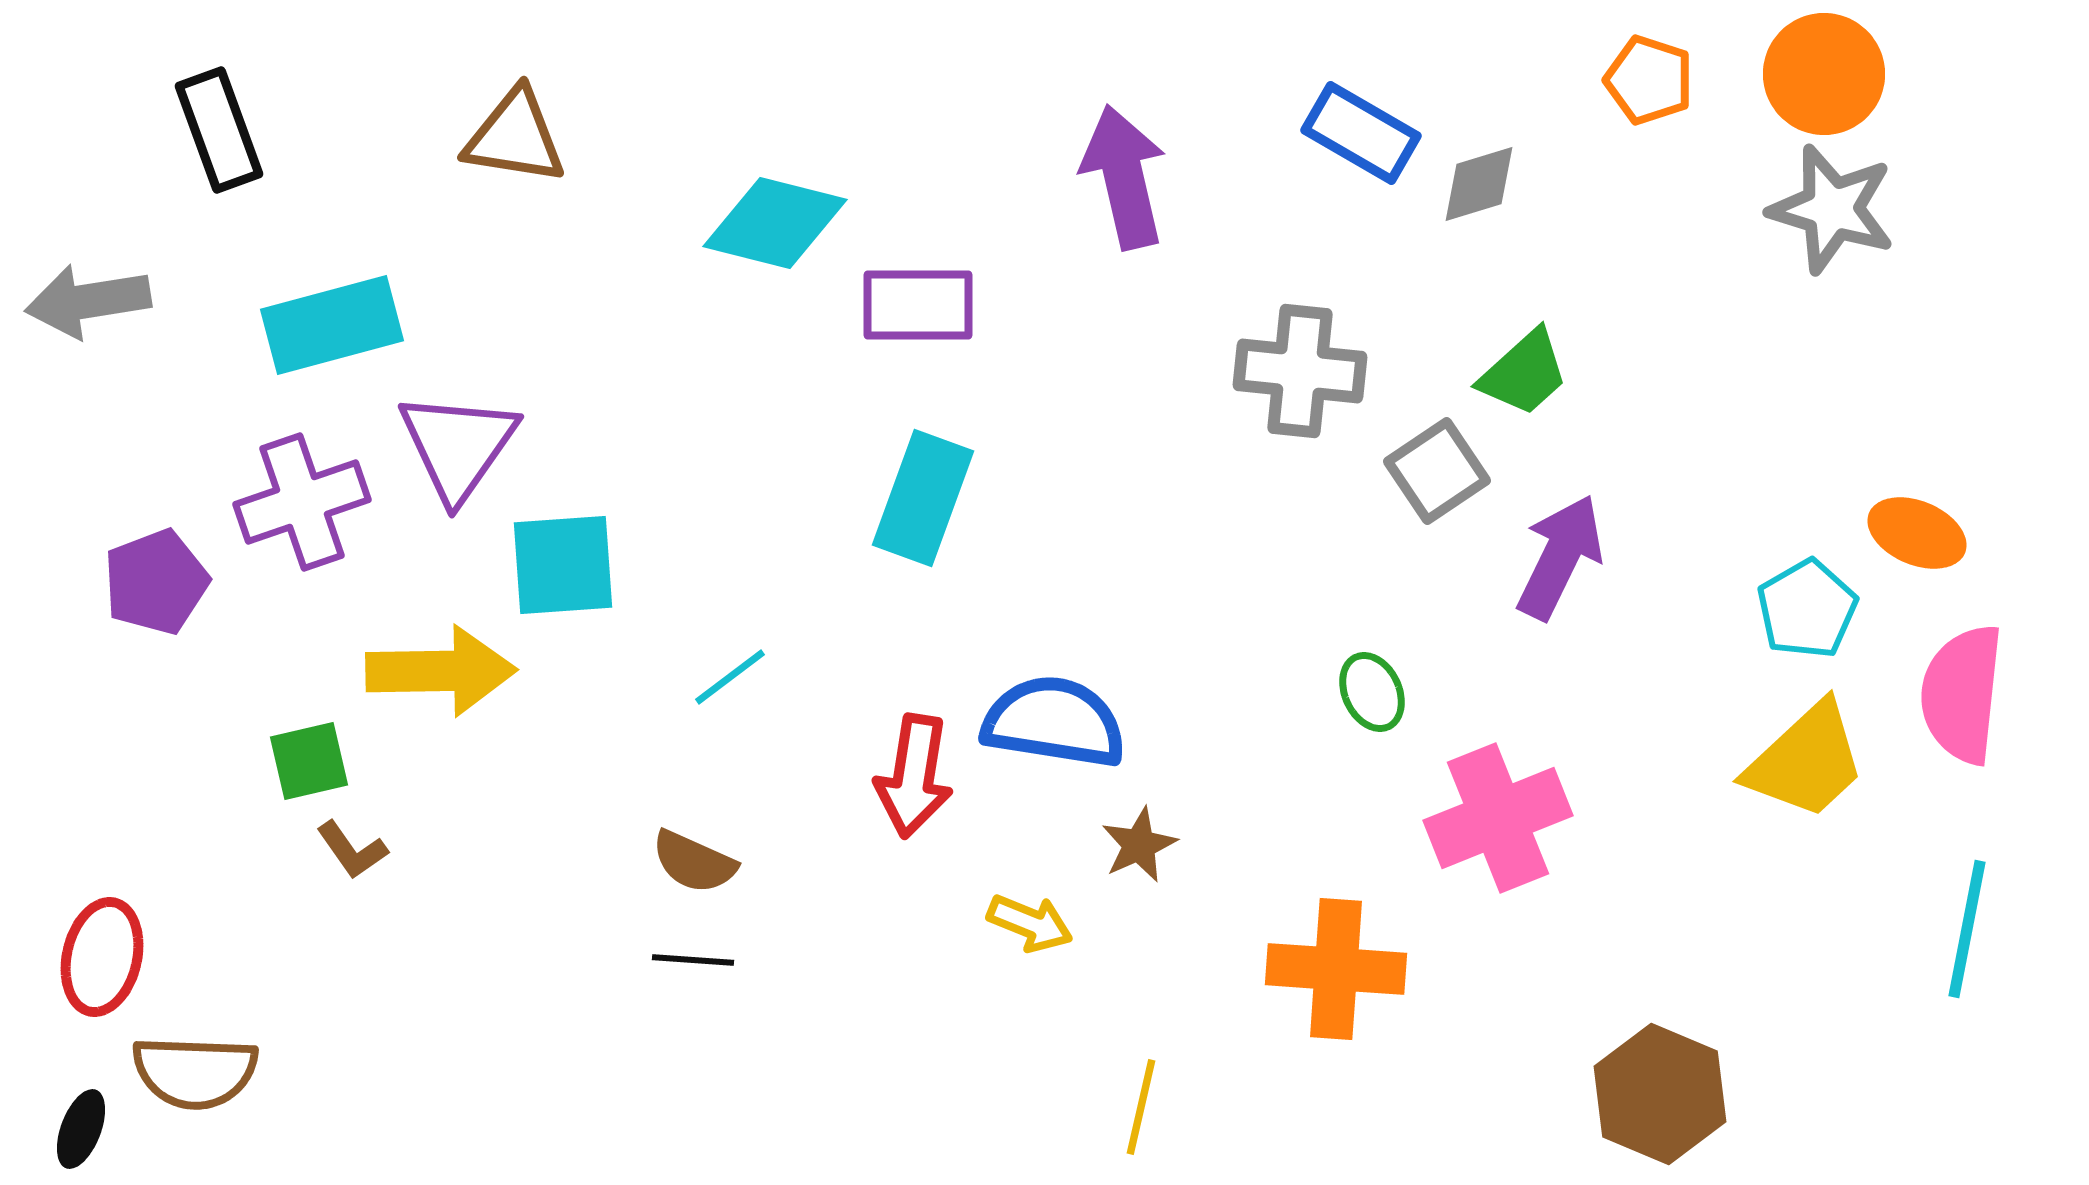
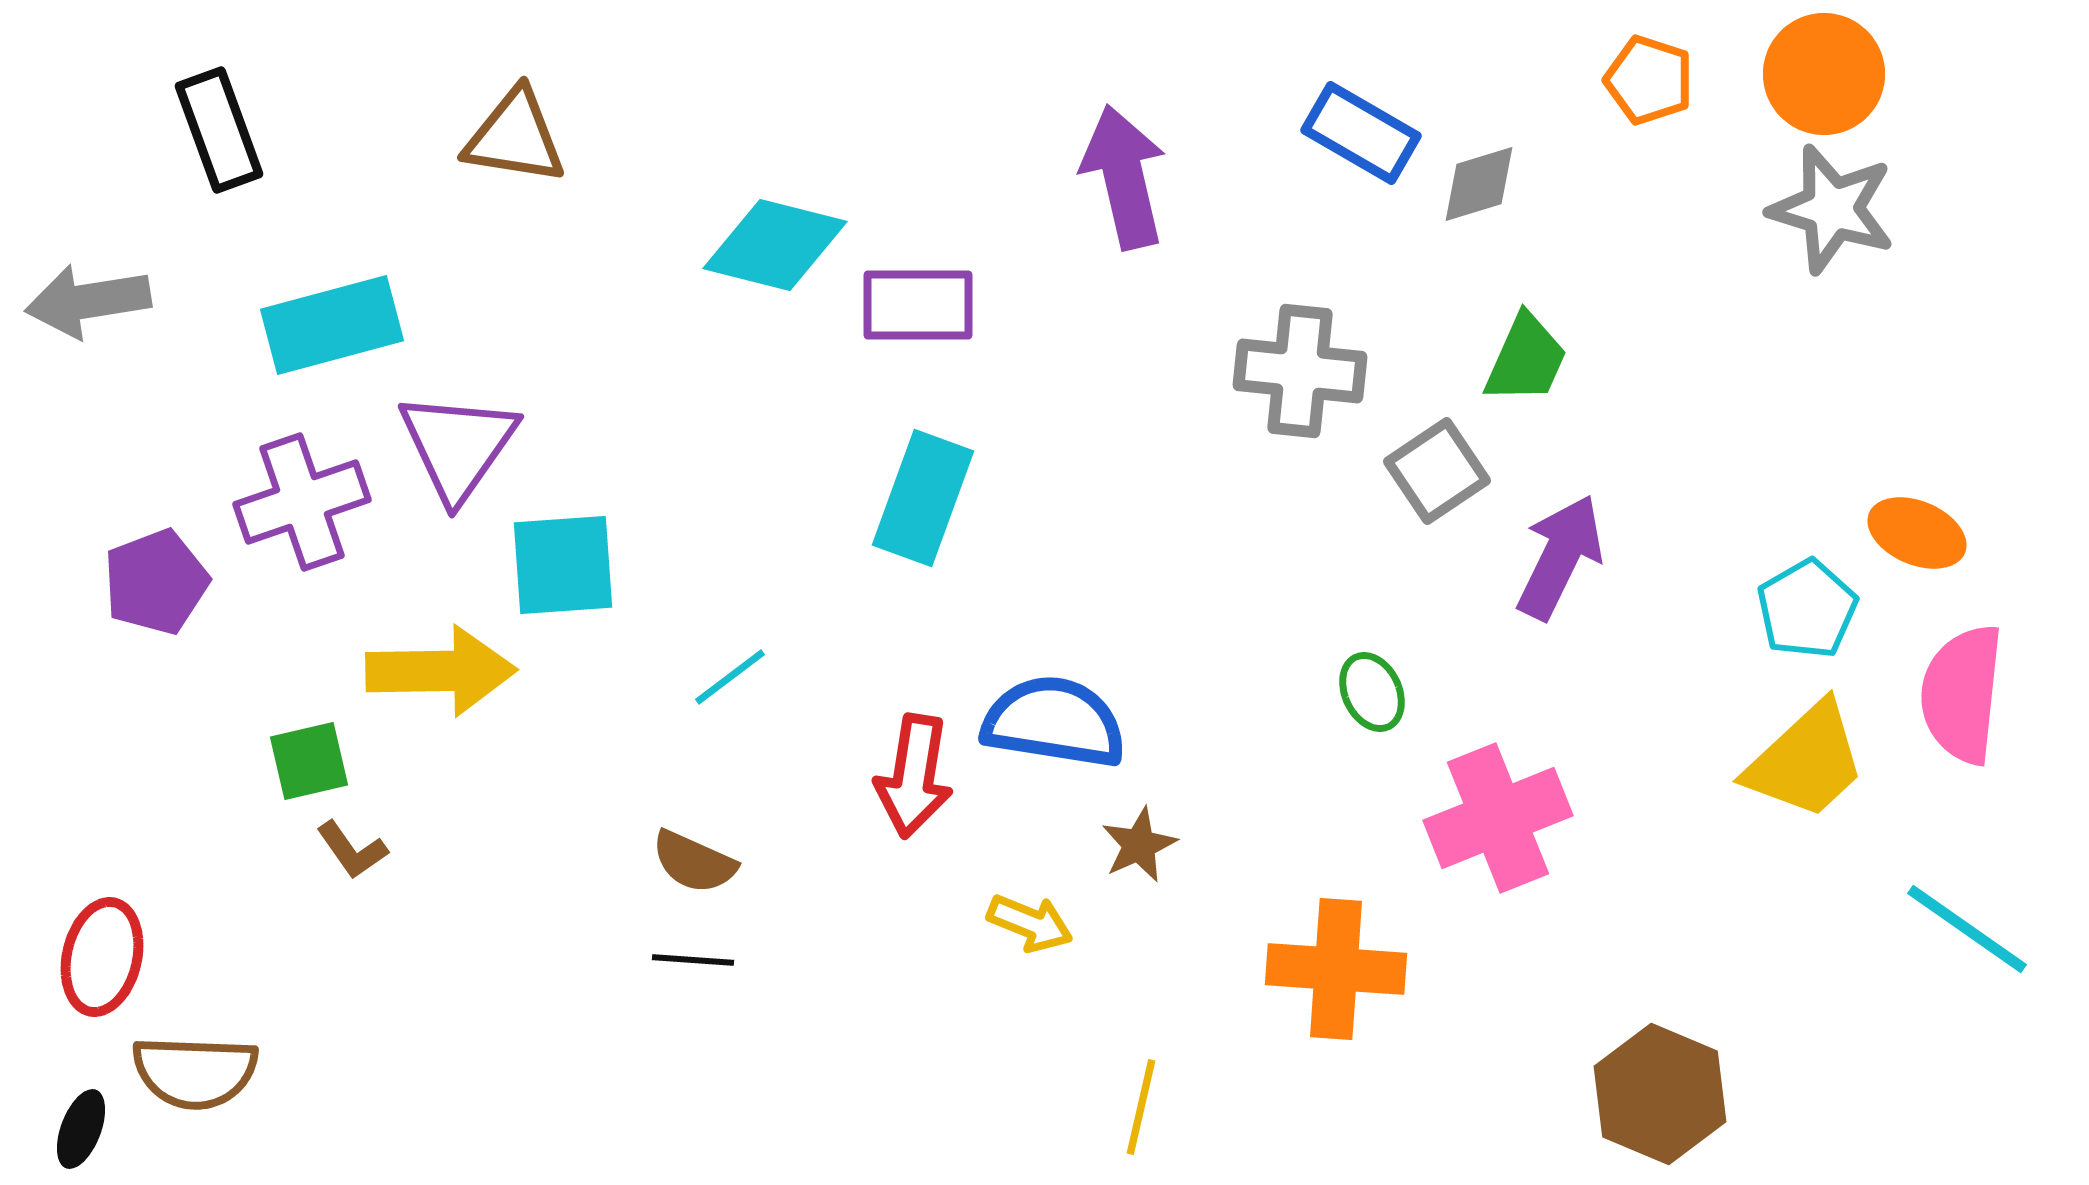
cyan diamond at (775, 223): moved 22 px down
green trapezoid at (1524, 373): moved 2 px right, 14 px up; rotated 24 degrees counterclockwise
cyan line at (1967, 929): rotated 66 degrees counterclockwise
